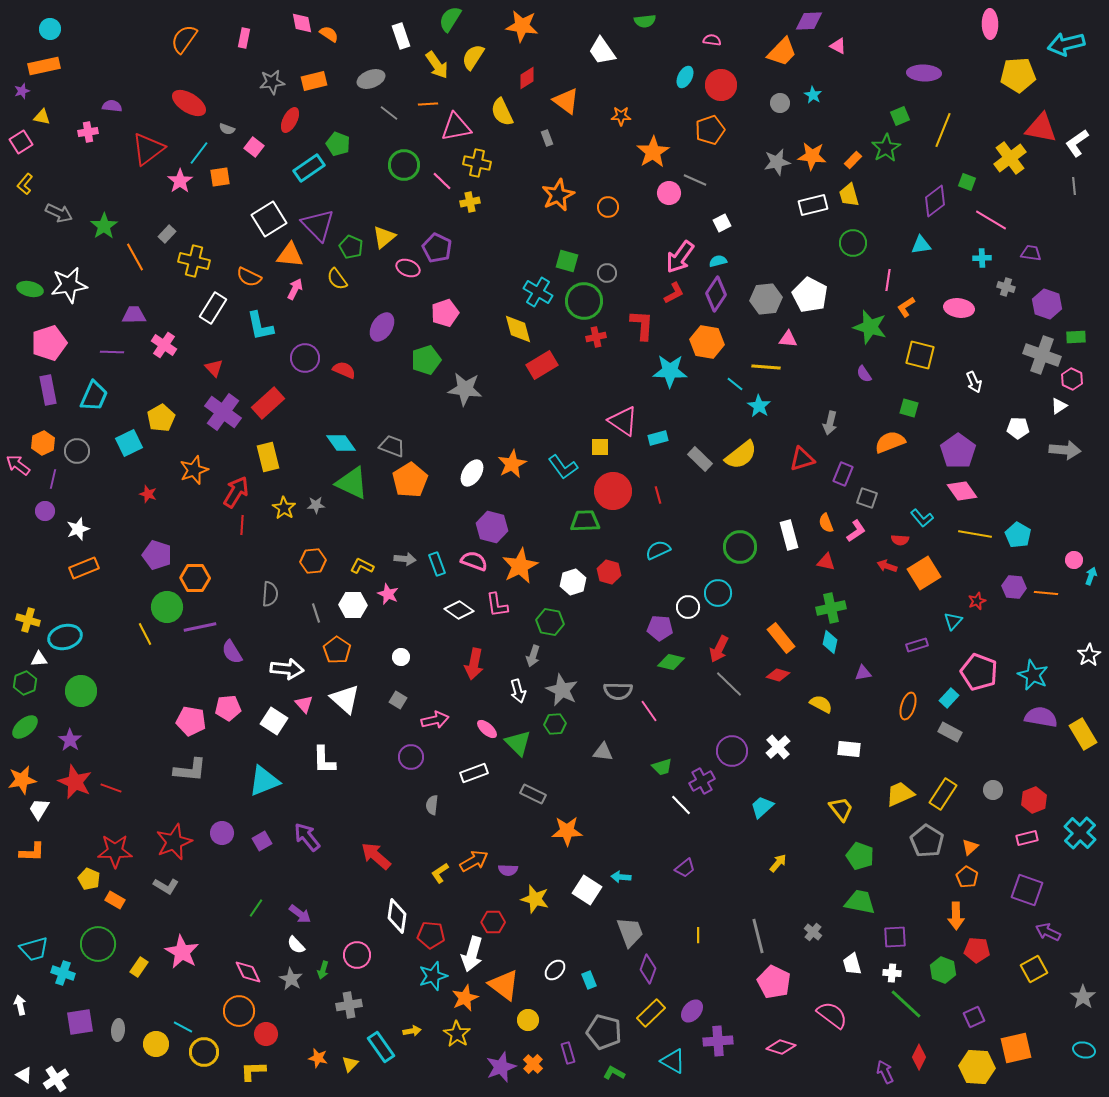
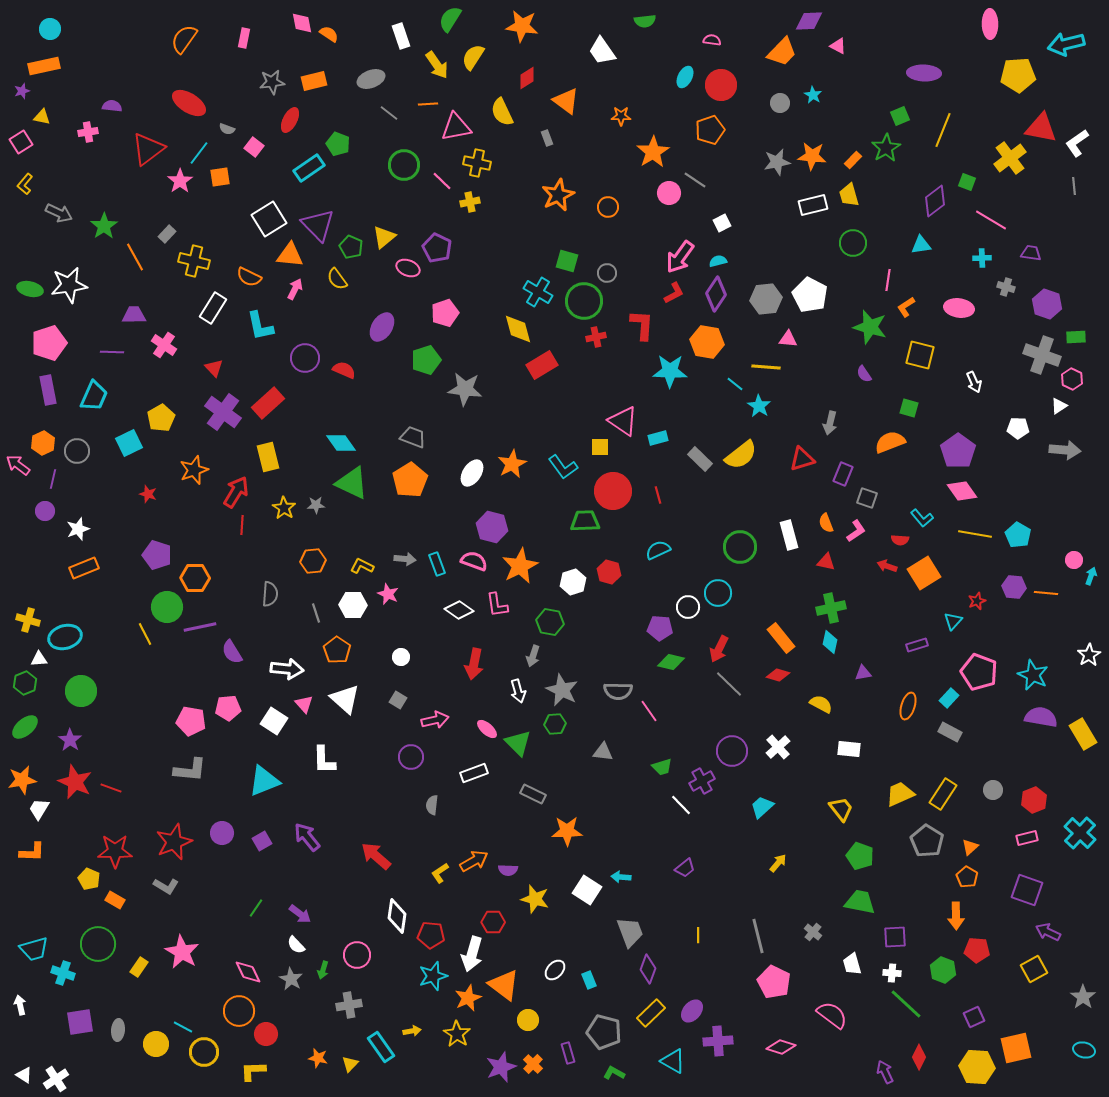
gray line at (695, 180): rotated 10 degrees clockwise
gray trapezoid at (392, 446): moved 21 px right, 9 px up
orange star at (465, 998): moved 3 px right
